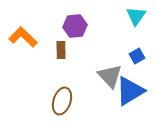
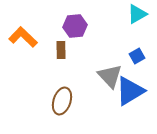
cyan triangle: moved 1 px right, 2 px up; rotated 25 degrees clockwise
